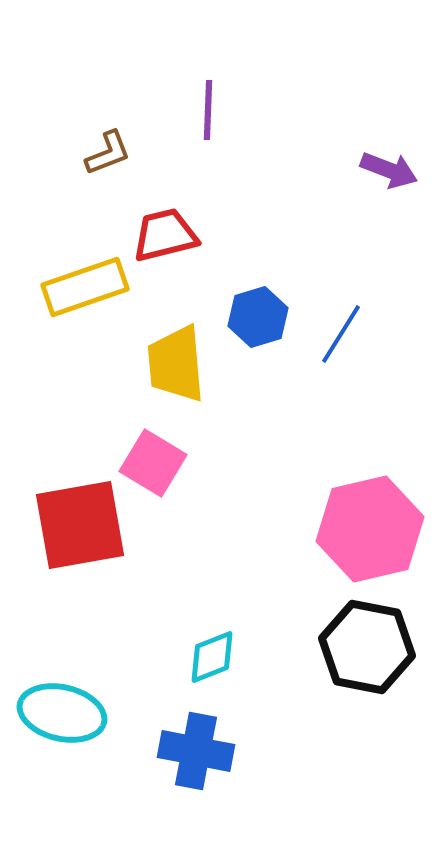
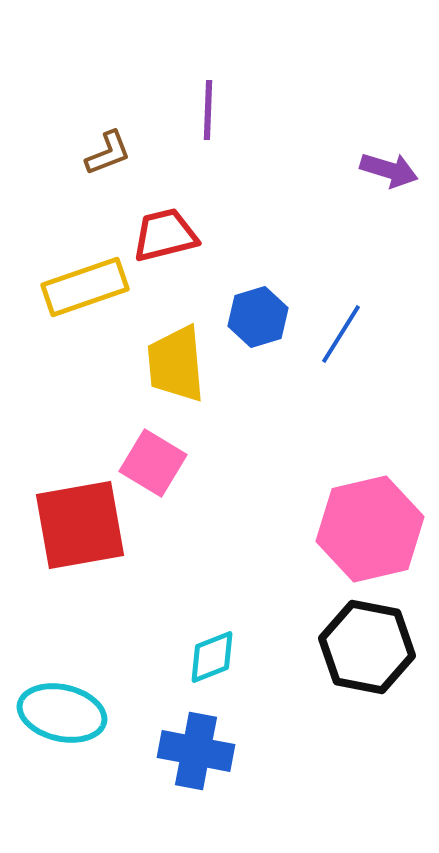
purple arrow: rotated 4 degrees counterclockwise
